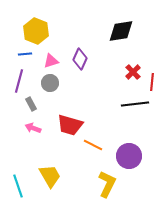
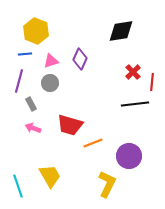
orange line: moved 2 px up; rotated 48 degrees counterclockwise
